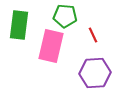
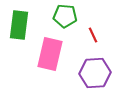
pink rectangle: moved 1 px left, 8 px down
